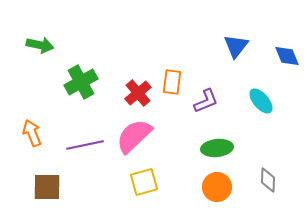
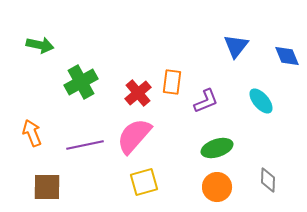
pink semicircle: rotated 6 degrees counterclockwise
green ellipse: rotated 12 degrees counterclockwise
